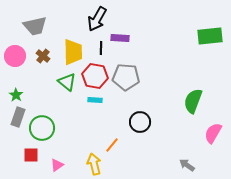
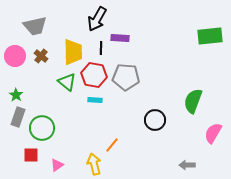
brown cross: moved 2 px left
red hexagon: moved 1 px left, 1 px up
black circle: moved 15 px right, 2 px up
gray arrow: rotated 35 degrees counterclockwise
